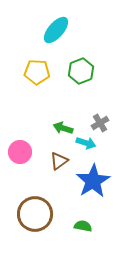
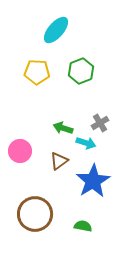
pink circle: moved 1 px up
